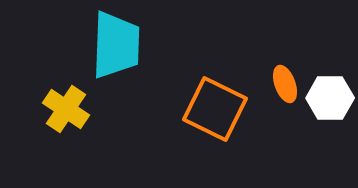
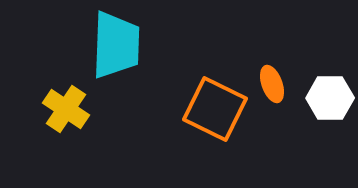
orange ellipse: moved 13 px left
